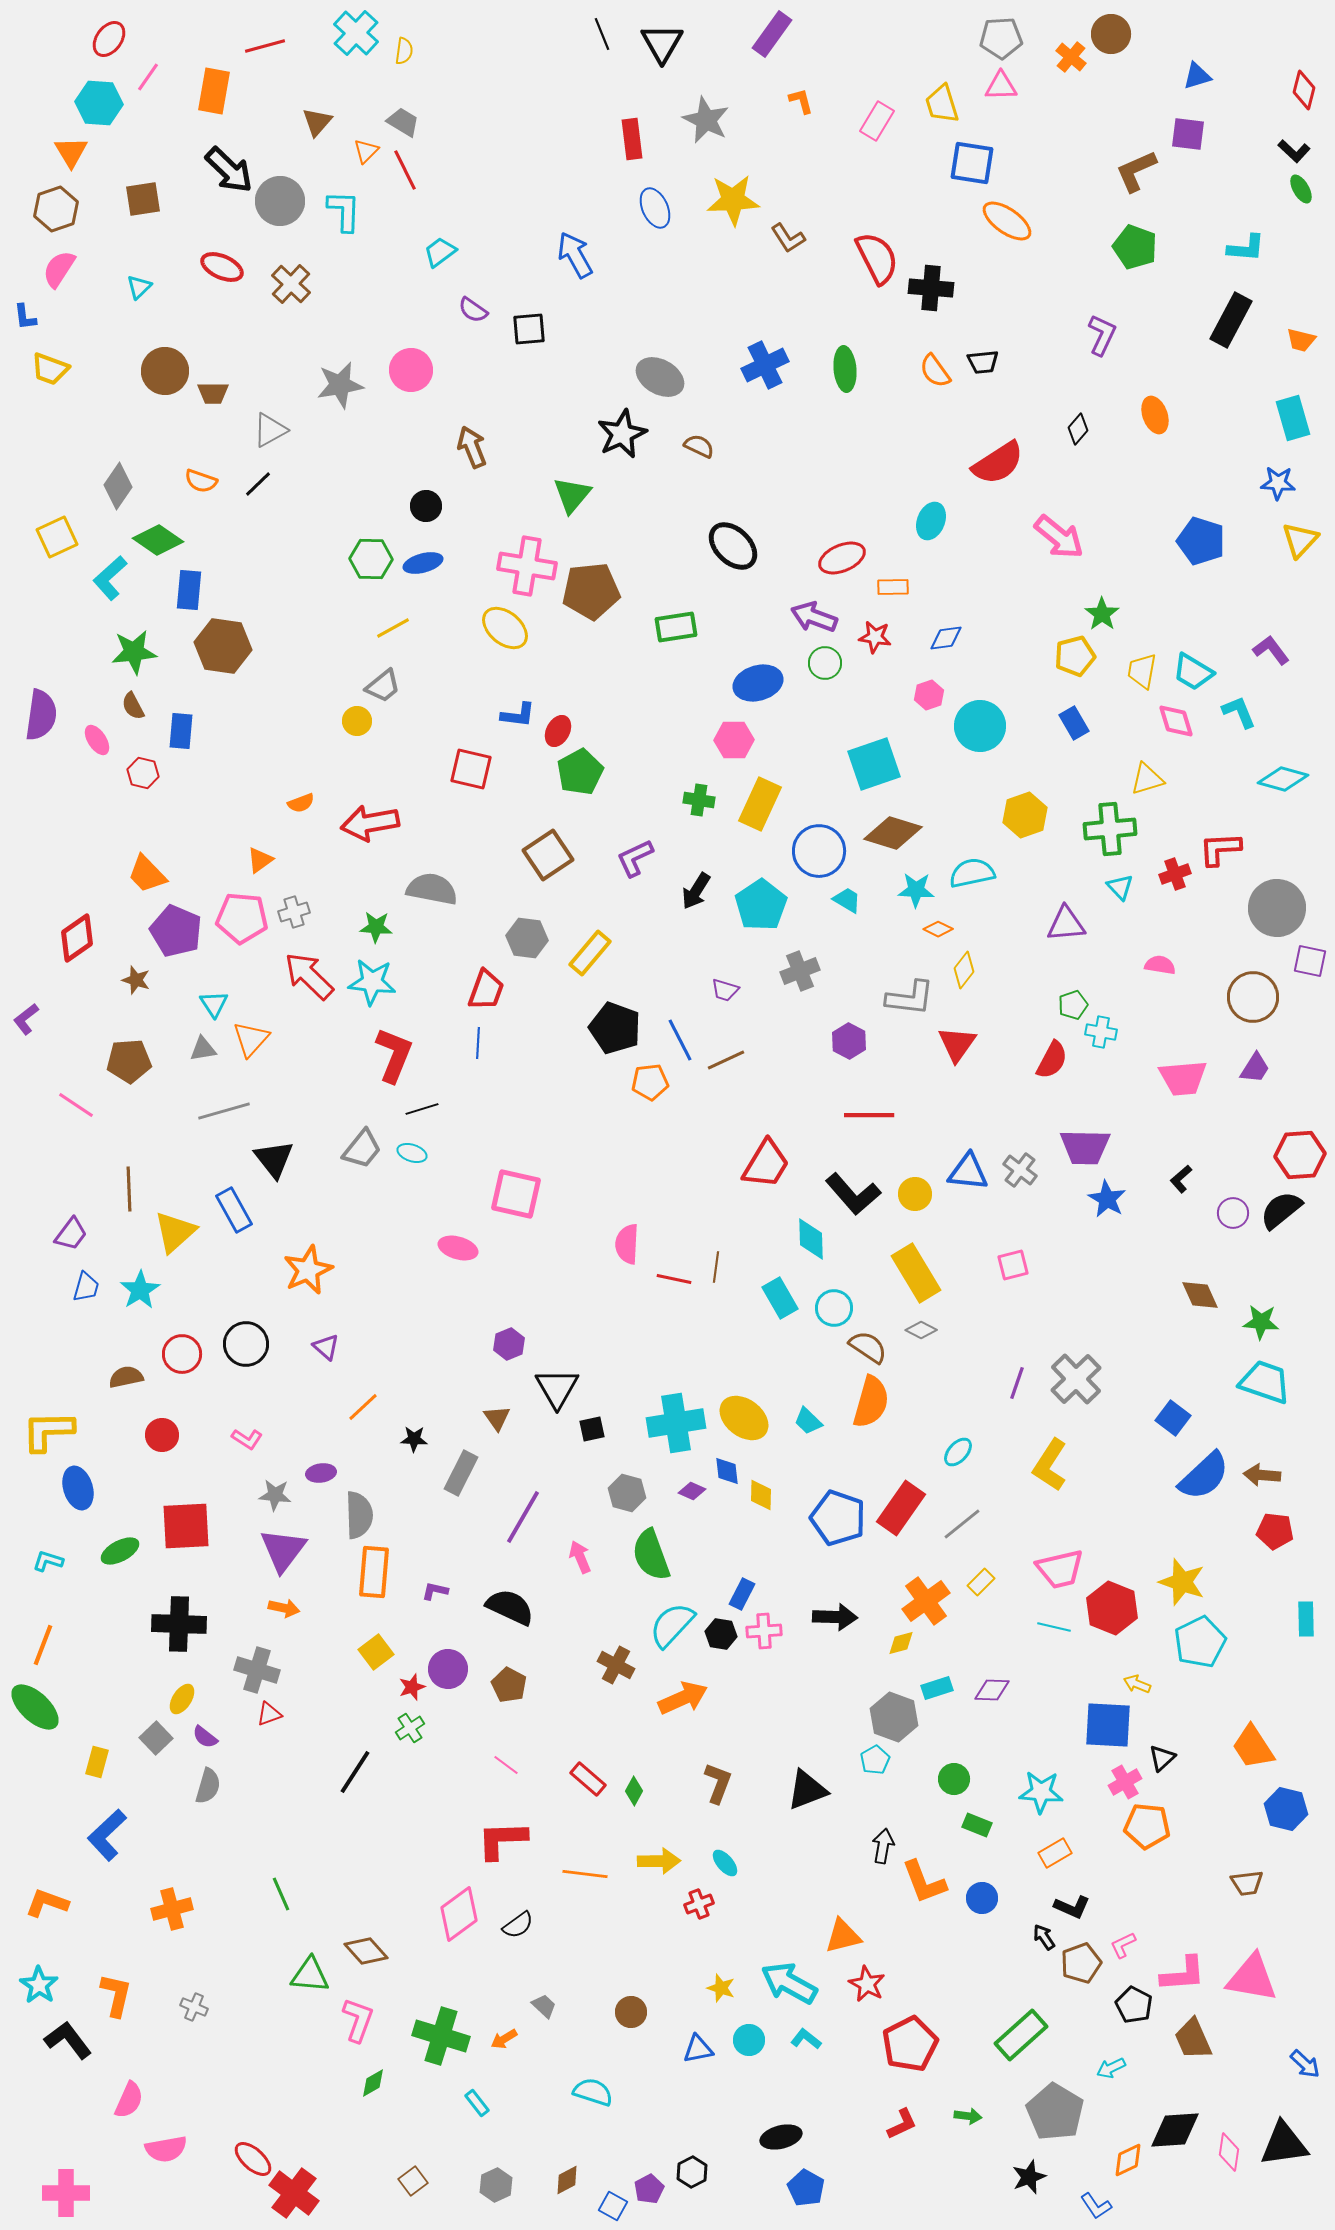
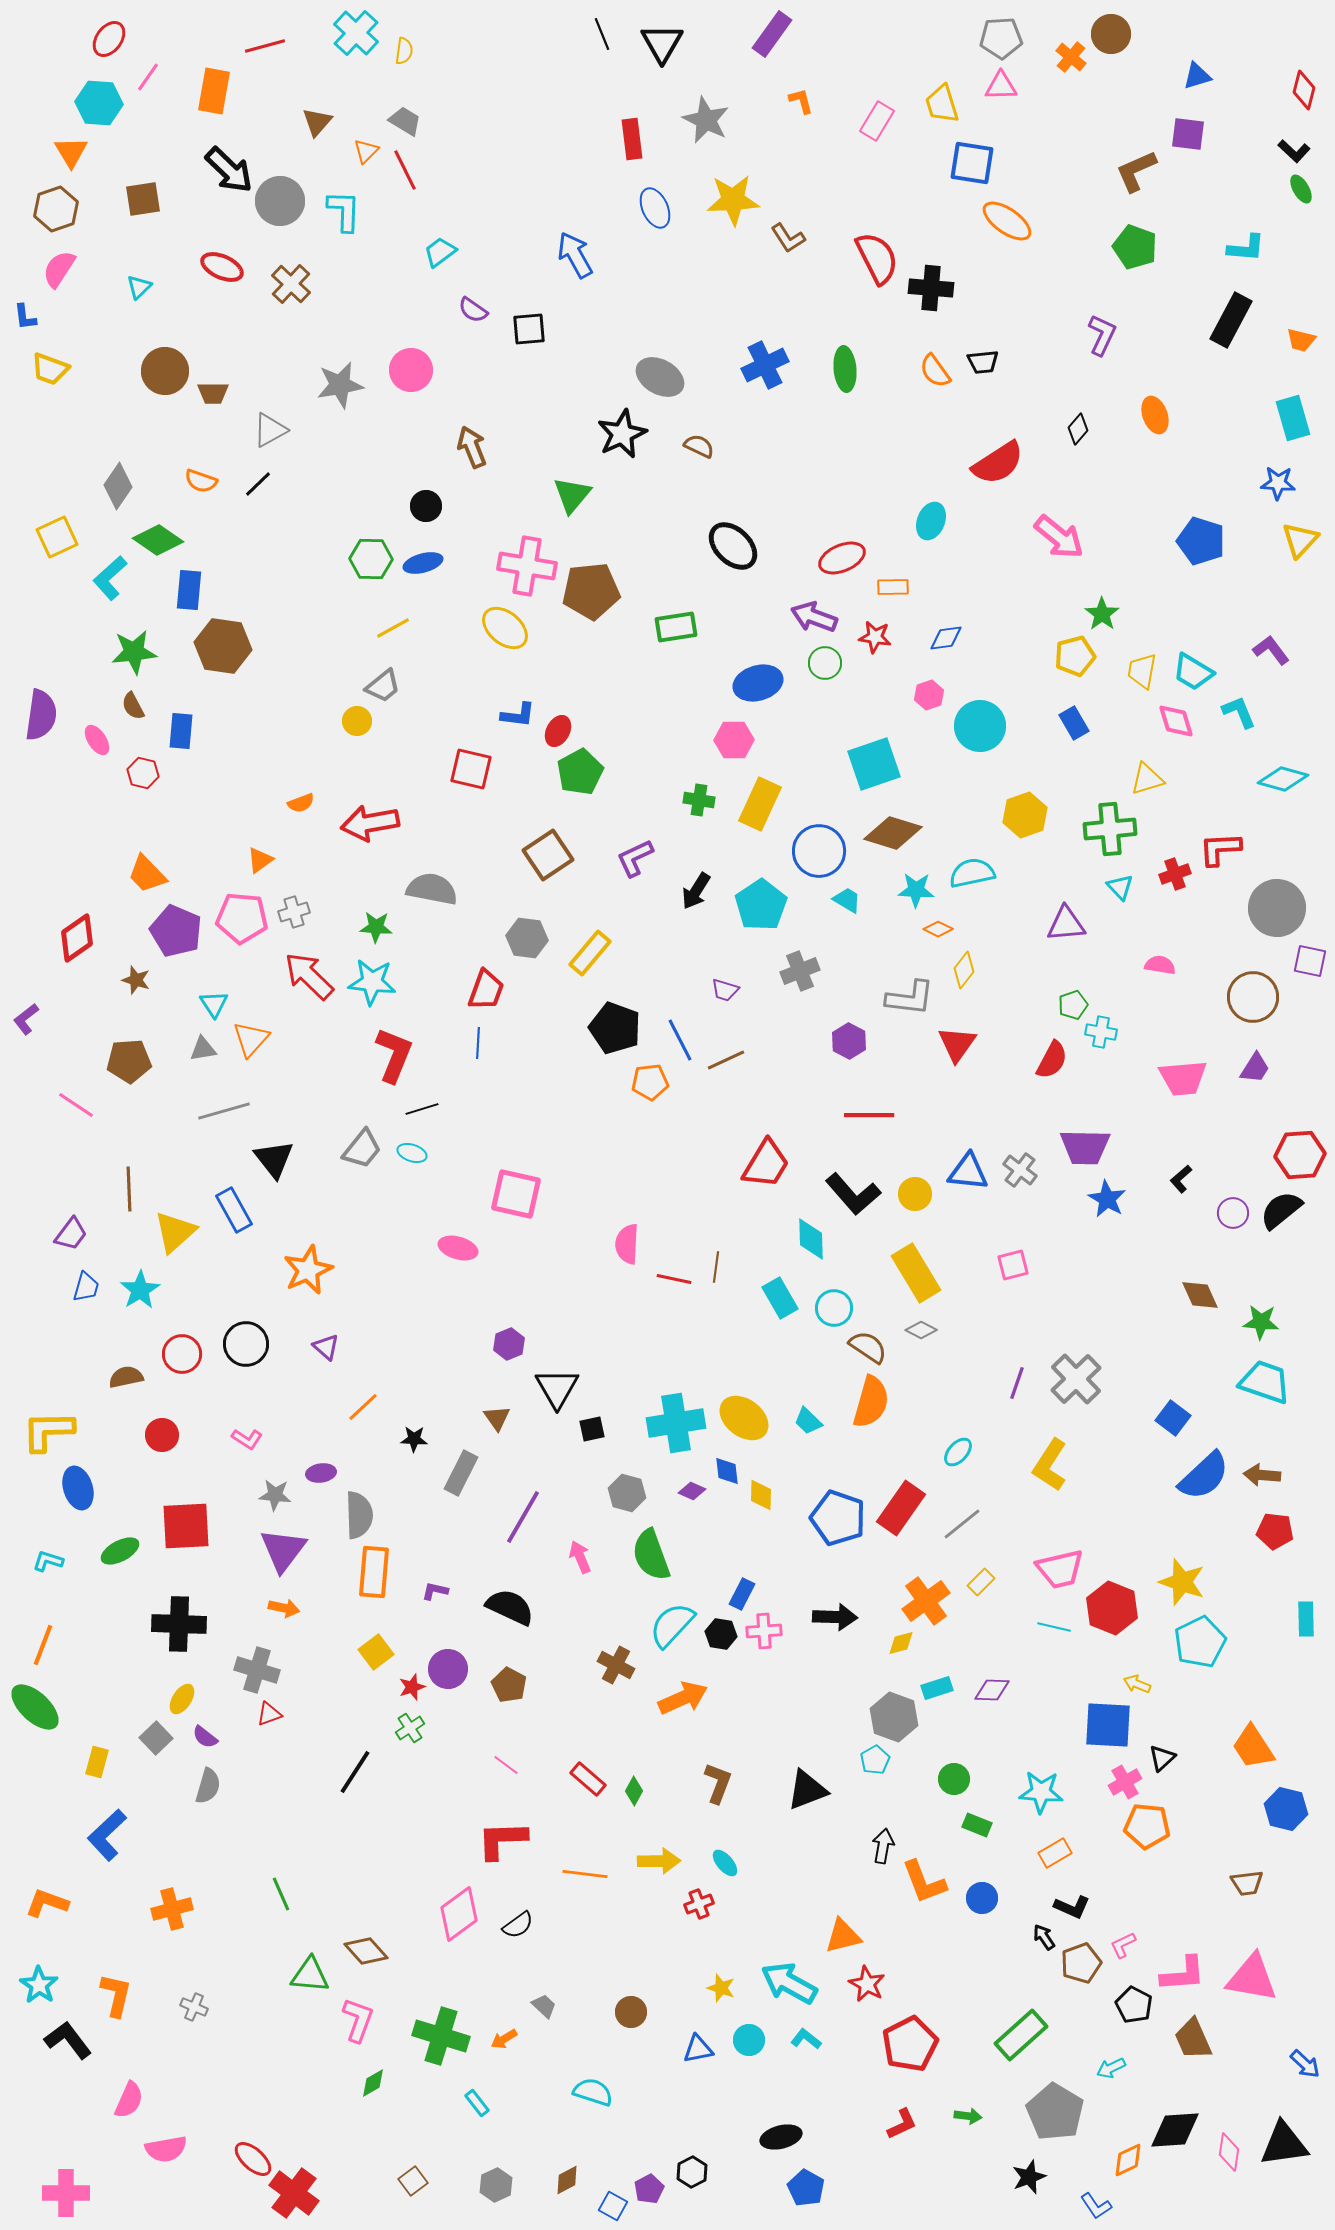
gray trapezoid at (403, 122): moved 2 px right, 1 px up
